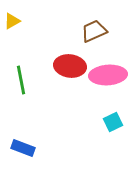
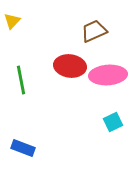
yellow triangle: rotated 18 degrees counterclockwise
